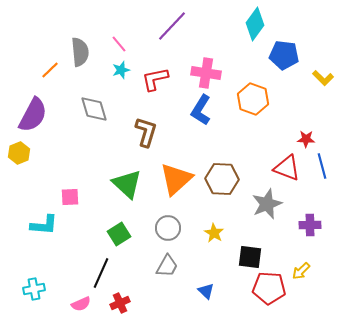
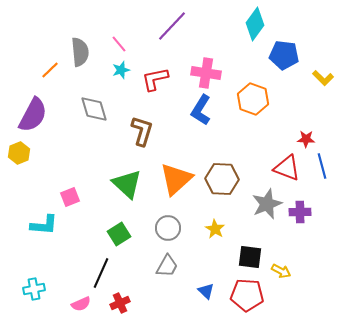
brown L-shape: moved 4 px left, 1 px up
pink square: rotated 18 degrees counterclockwise
purple cross: moved 10 px left, 13 px up
yellow star: moved 1 px right, 4 px up
yellow arrow: moved 20 px left; rotated 108 degrees counterclockwise
red pentagon: moved 22 px left, 7 px down
